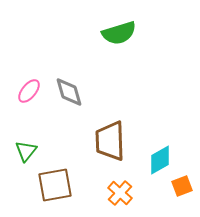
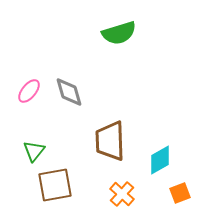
green triangle: moved 8 px right
orange square: moved 2 px left, 7 px down
orange cross: moved 2 px right, 1 px down
